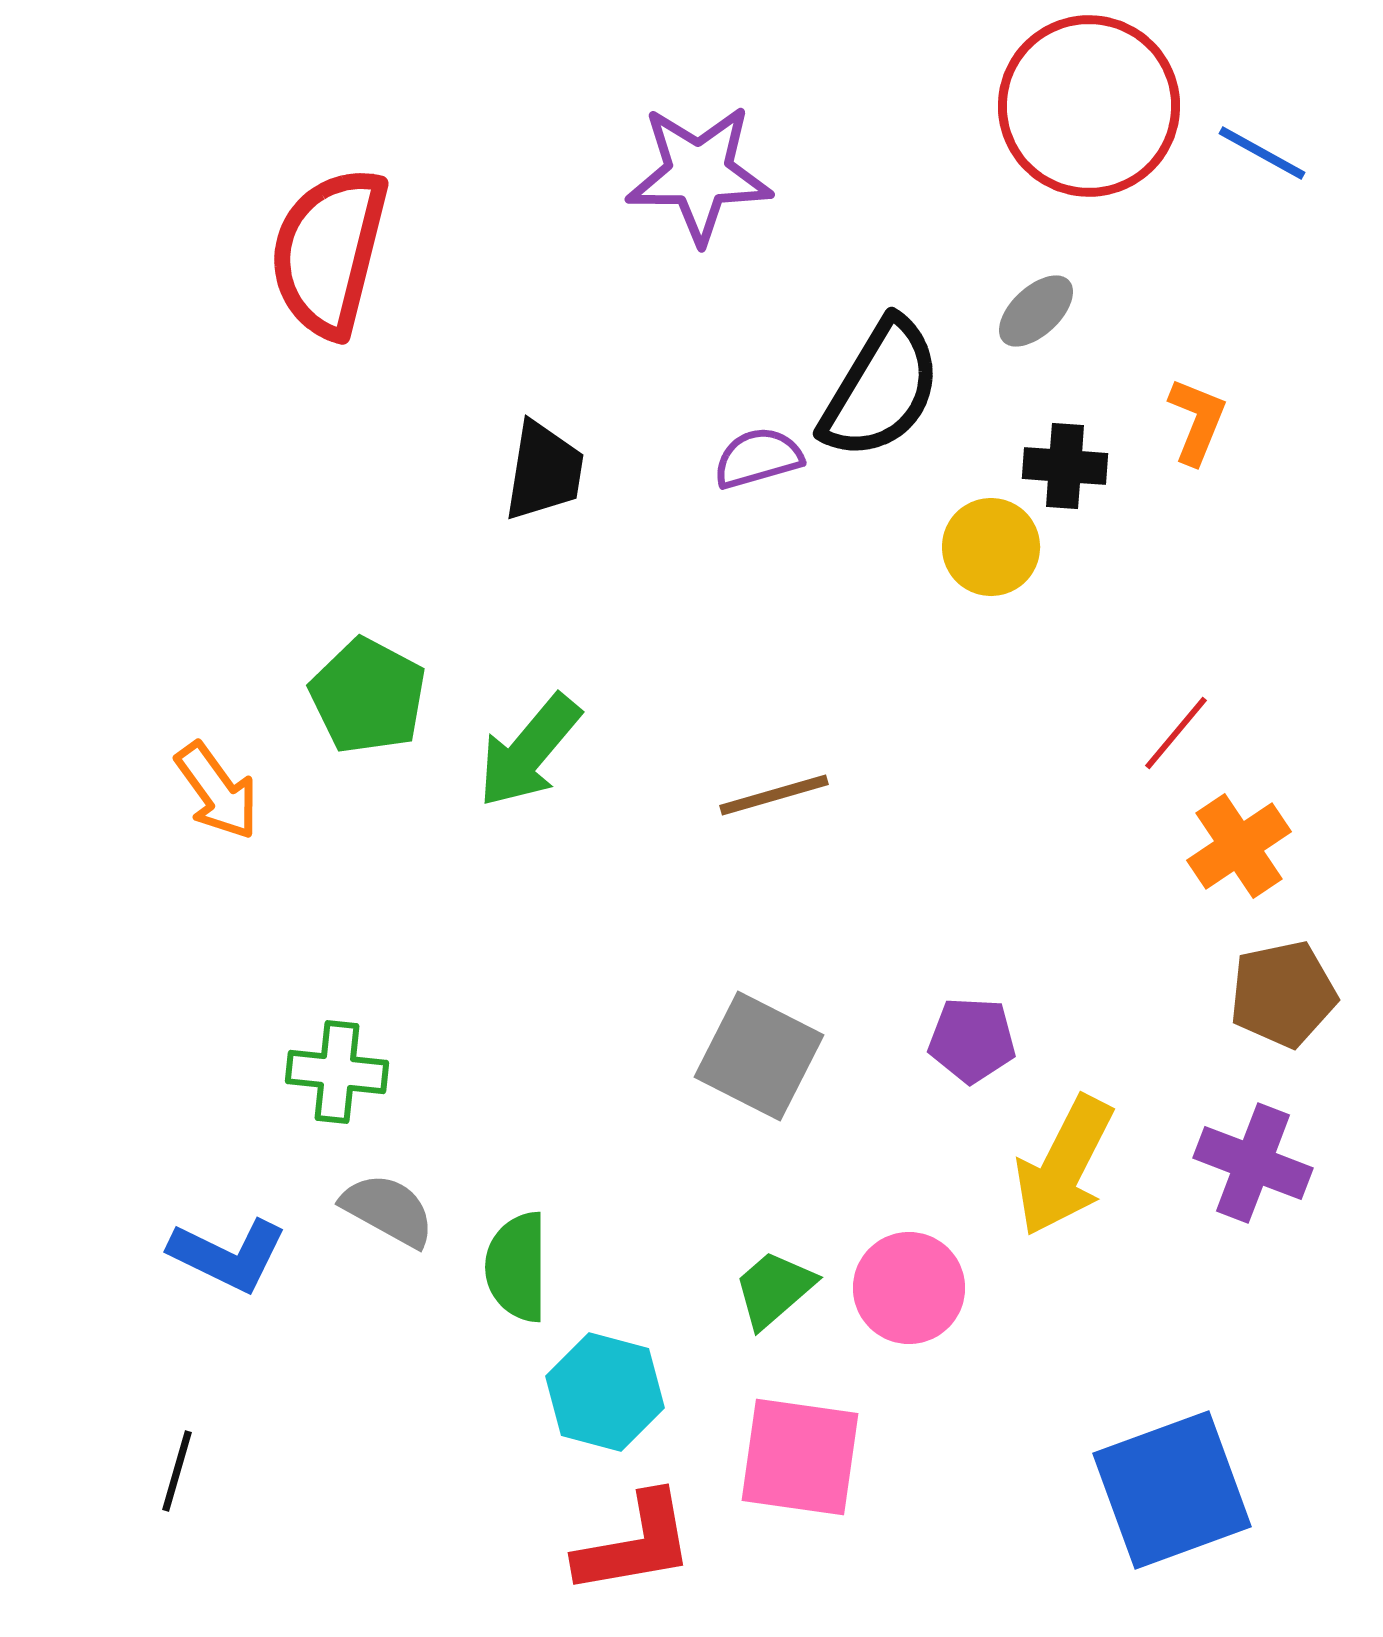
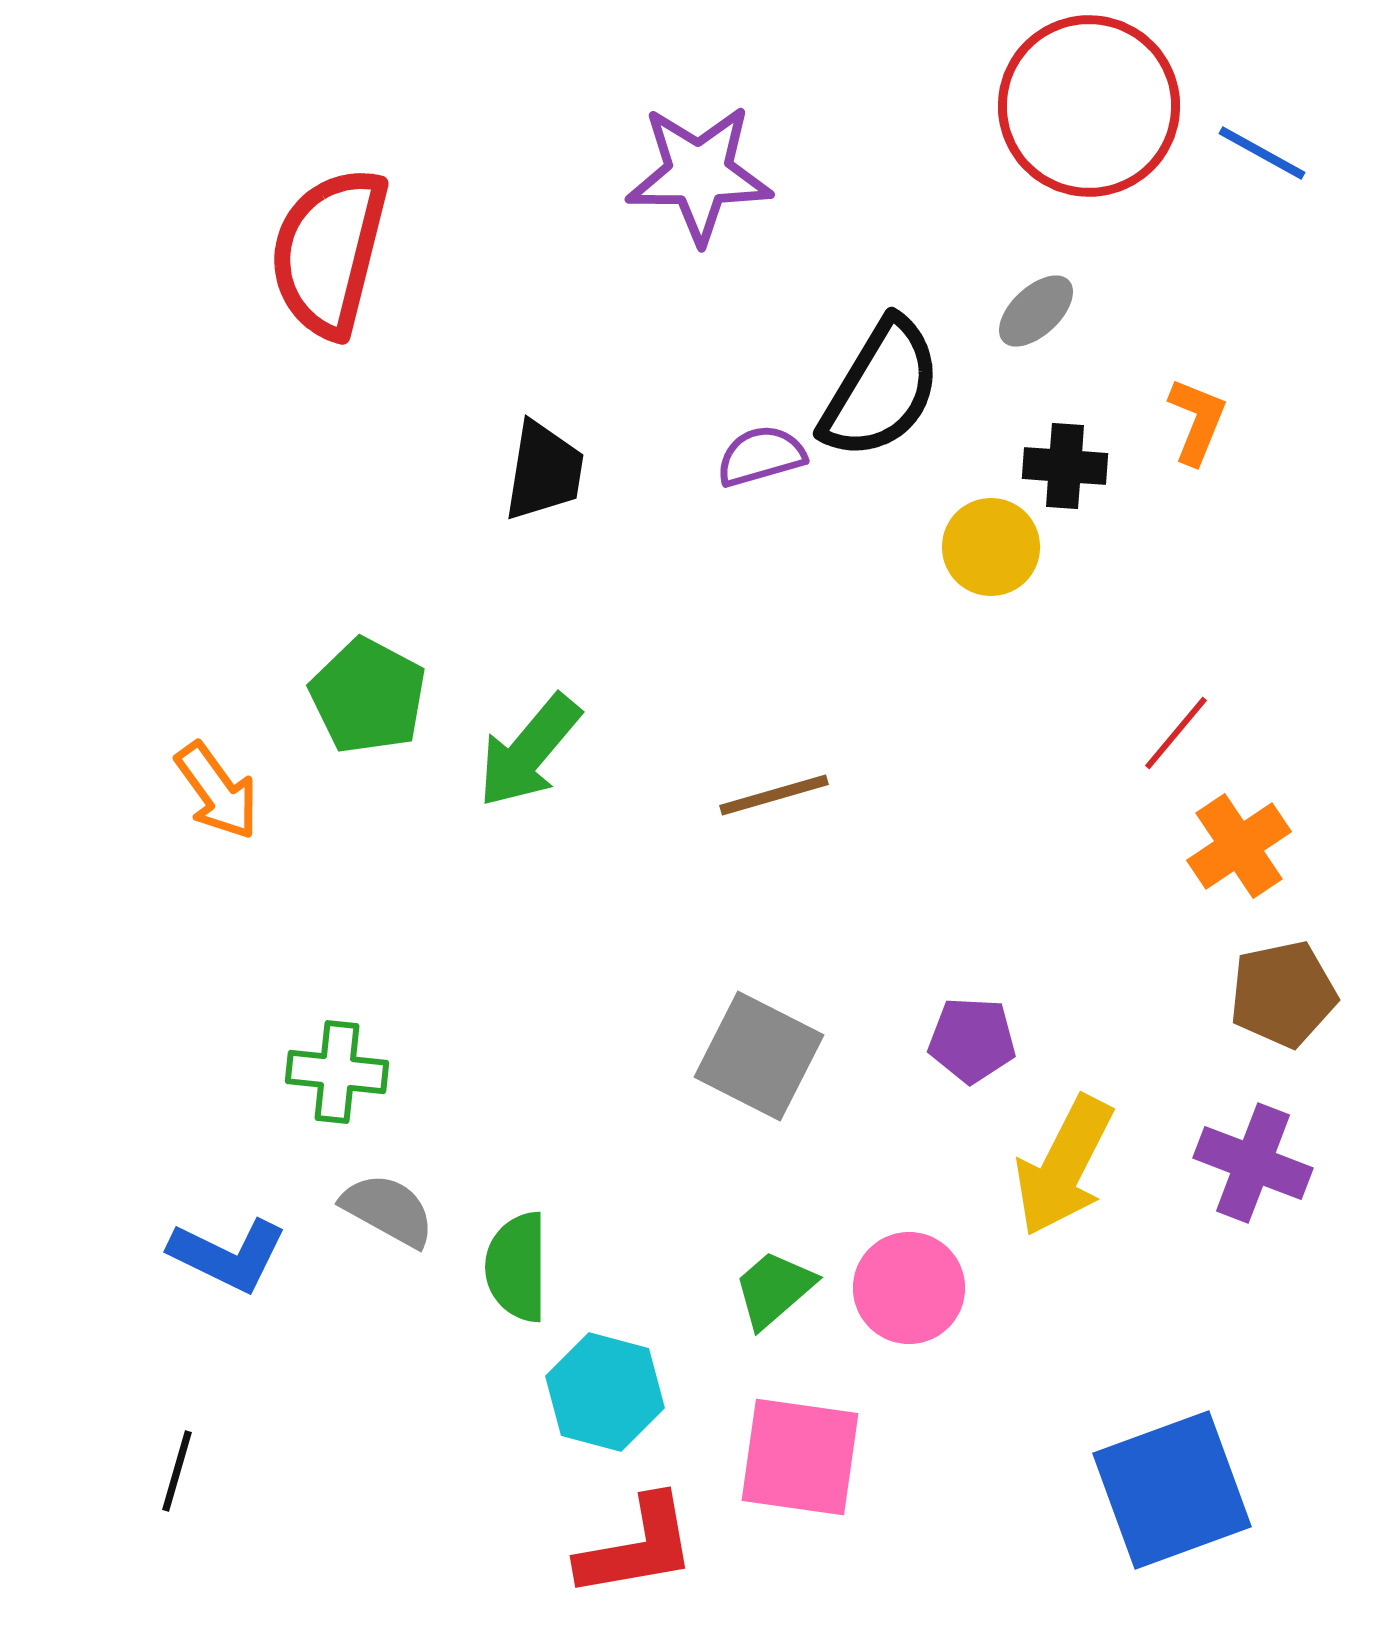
purple semicircle: moved 3 px right, 2 px up
red L-shape: moved 2 px right, 3 px down
